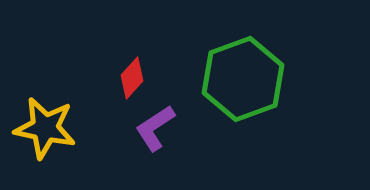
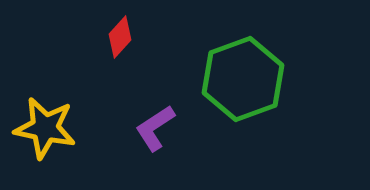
red diamond: moved 12 px left, 41 px up
